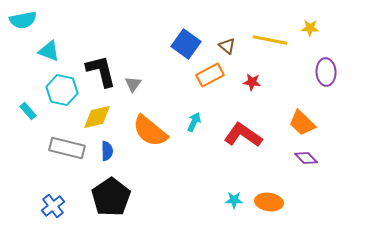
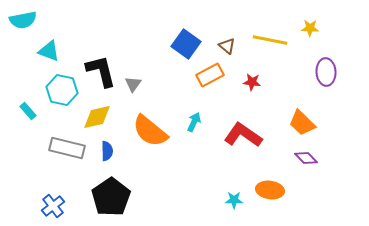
orange ellipse: moved 1 px right, 12 px up
